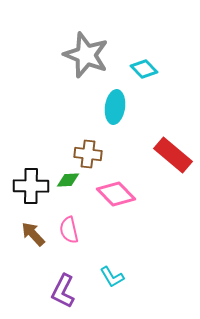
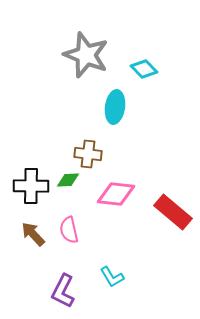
red rectangle: moved 57 px down
pink diamond: rotated 39 degrees counterclockwise
